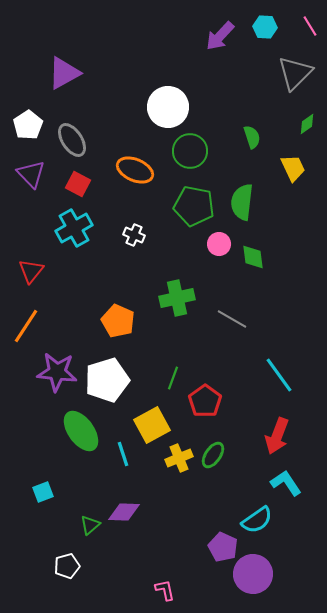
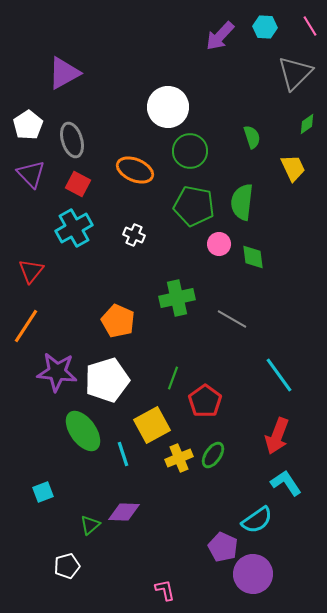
gray ellipse at (72, 140): rotated 16 degrees clockwise
green ellipse at (81, 431): moved 2 px right
